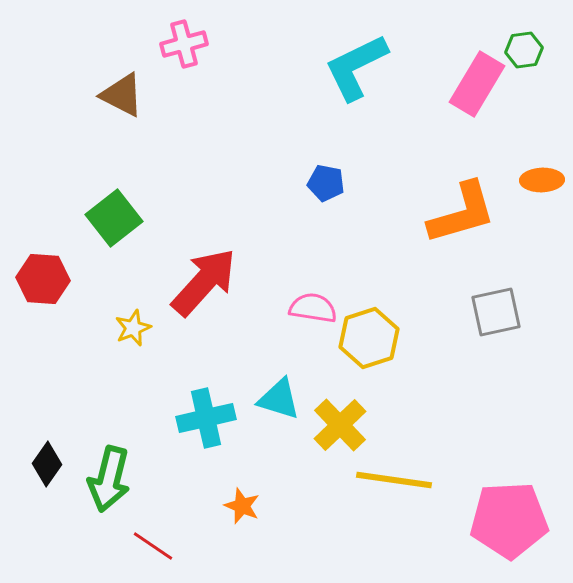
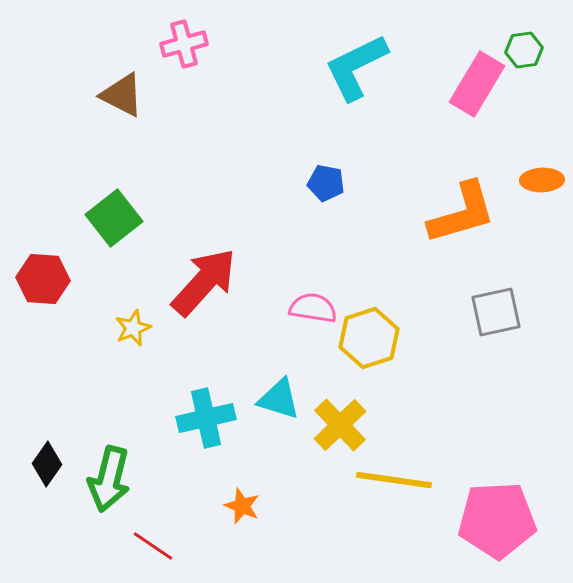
pink pentagon: moved 12 px left
